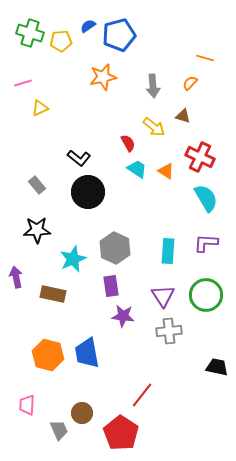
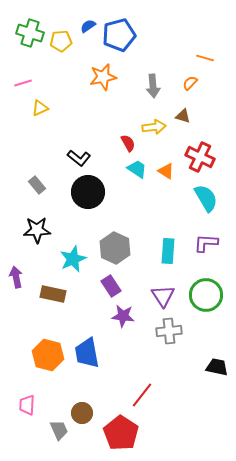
yellow arrow: rotated 45 degrees counterclockwise
purple rectangle: rotated 25 degrees counterclockwise
